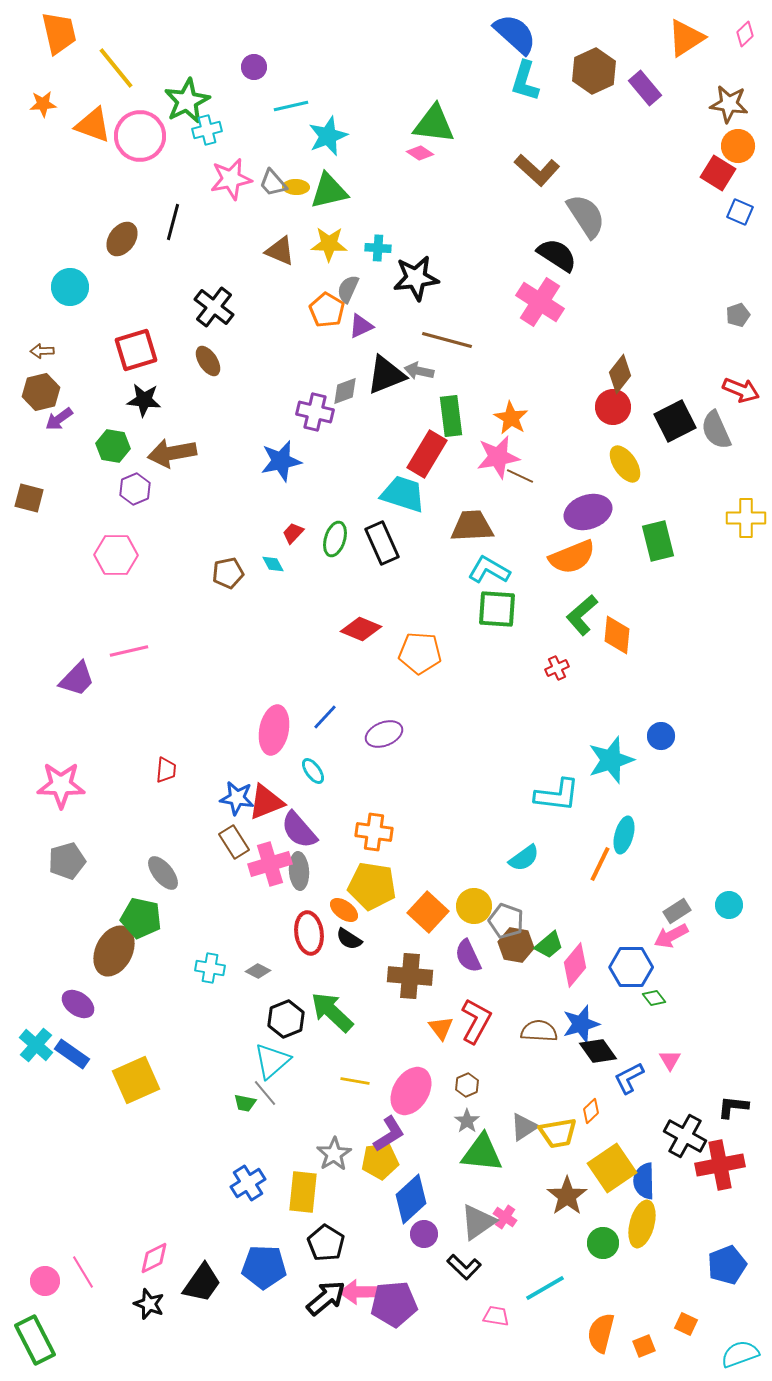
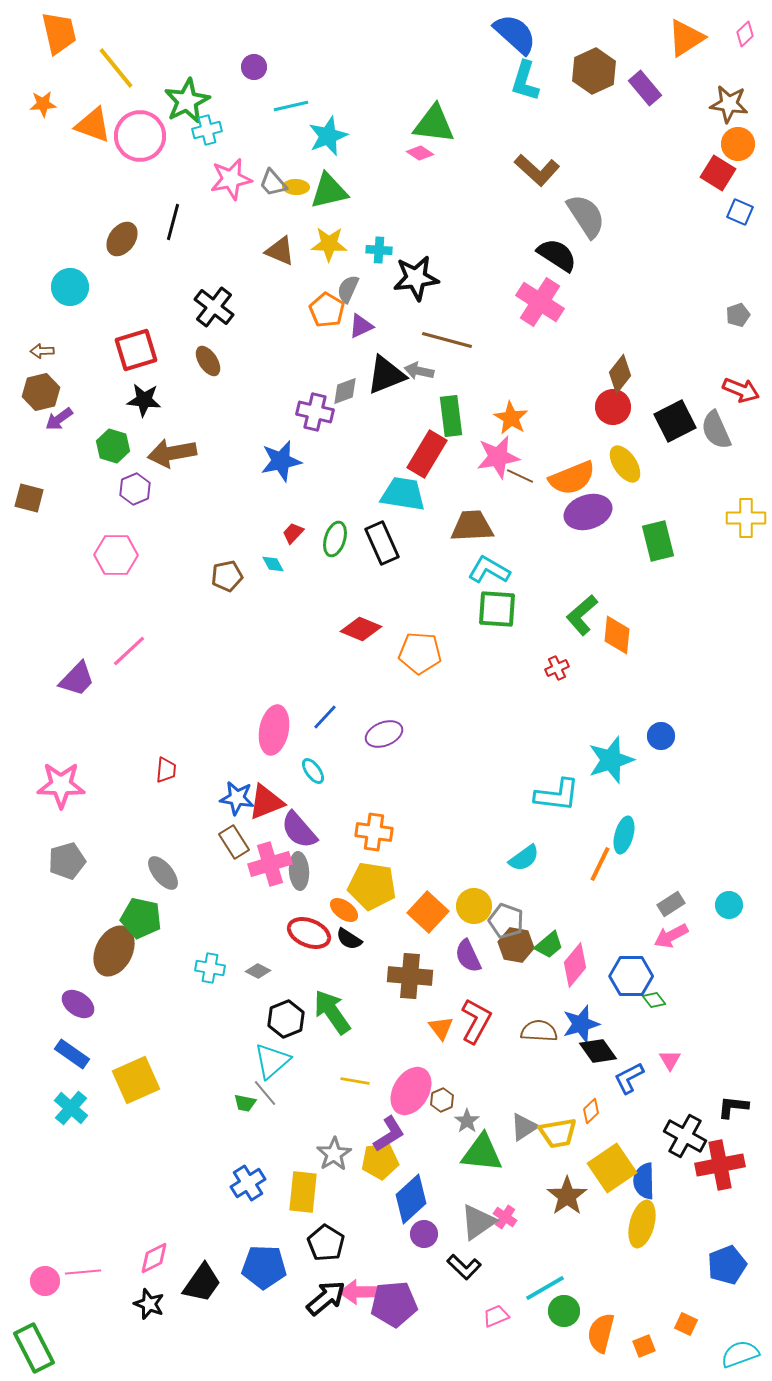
orange circle at (738, 146): moved 2 px up
cyan cross at (378, 248): moved 1 px right, 2 px down
green hexagon at (113, 446): rotated 8 degrees clockwise
cyan trapezoid at (403, 494): rotated 9 degrees counterclockwise
orange semicircle at (572, 557): moved 79 px up
brown pentagon at (228, 573): moved 1 px left, 3 px down
pink line at (129, 651): rotated 30 degrees counterclockwise
gray rectangle at (677, 911): moved 6 px left, 7 px up
red ellipse at (309, 933): rotated 60 degrees counterclockwise
blue hexagon at (631, 967): moved 9 px down
green diamond at (654, 998): moved 2 px down
green arrow at (332, 1012): rotated 12 degrees clockwise
cyan cross at (36, 1045): moved 35 px right, 63 px down
brown hexagon at (467, 1085): moved 25 px left, 15 px down
green circle at (603, 1243): moved 39 px left, 68 px down
pink line at (83, 1272): rotated 64 degrees counterclockwise
pink trapezoid at (496, 1316): rotated 32 degrees counterclockwise
green rectangle at (35, 1340): moved 1 px left, 8 px down
